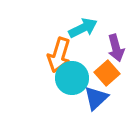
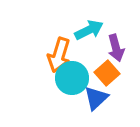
cyan arrow: moved 6 px right, 2 px down
